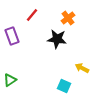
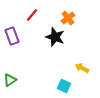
black star: moved 2 px left, 2 px up; rotated 12 degrees clockwise
